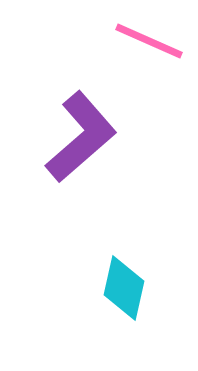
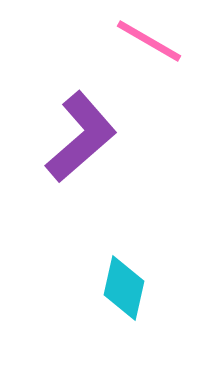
pink line: rotated 6 degrees clockwise
